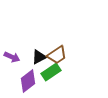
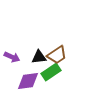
black triangle: rotated 21 degrees clockwise
purple diamond: rotated 30 degrees clockwise
